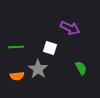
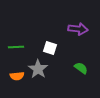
purple arrow: moved 8 px right, 1 px down; rotated 18 degrees counterclockwise
green semicircle: rotated 24 degrees counterclockwise
